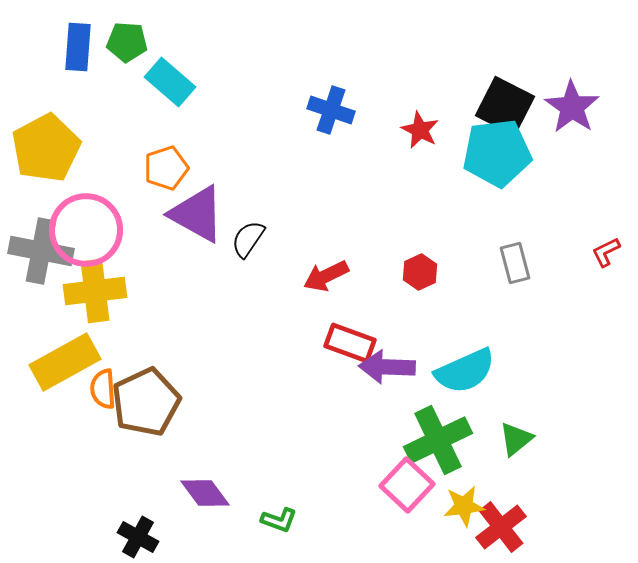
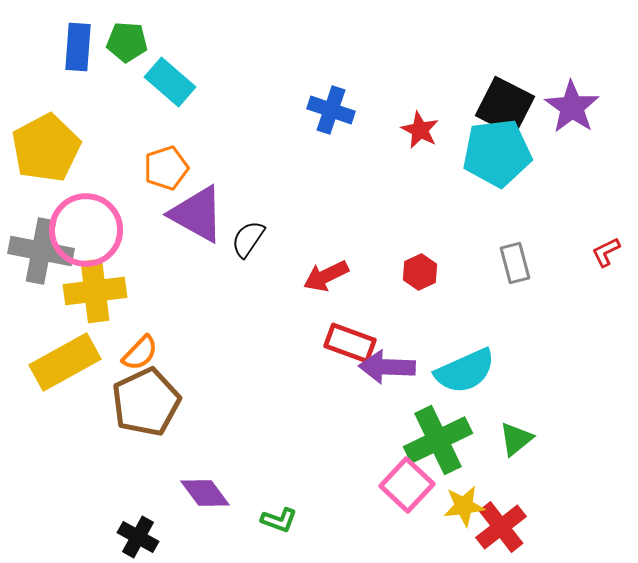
orange semicircle: moved 37 px right, 36 px up; rotated 132 degrees counterclockwise
